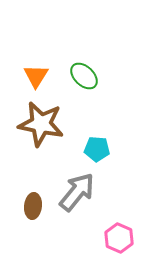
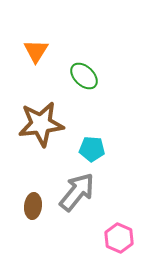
orange triangle: moved 25 px up
brown star: rotated 18 degrees counterclockwise
cyan pentagon: moved 5 px left
